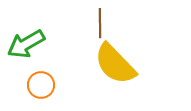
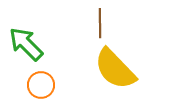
green arrow: rotated 75 degrees clockwise
yellow semicircle: moved 5 px down
